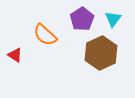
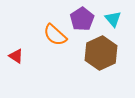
cyan triangle: rotated 18 degrees counterclockwise
orange semicircle: moved 10 px right
red triangle: moved 1 px right, 1 px down
